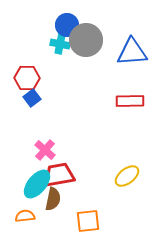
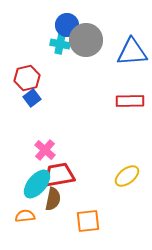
red hexagon: rotated 15 degrees counterclockwise
